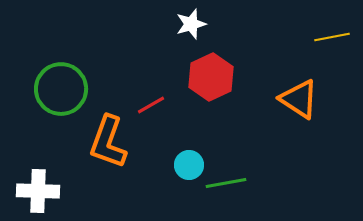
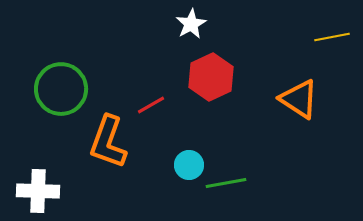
white star: rotated 12 degrees counterclockwise
